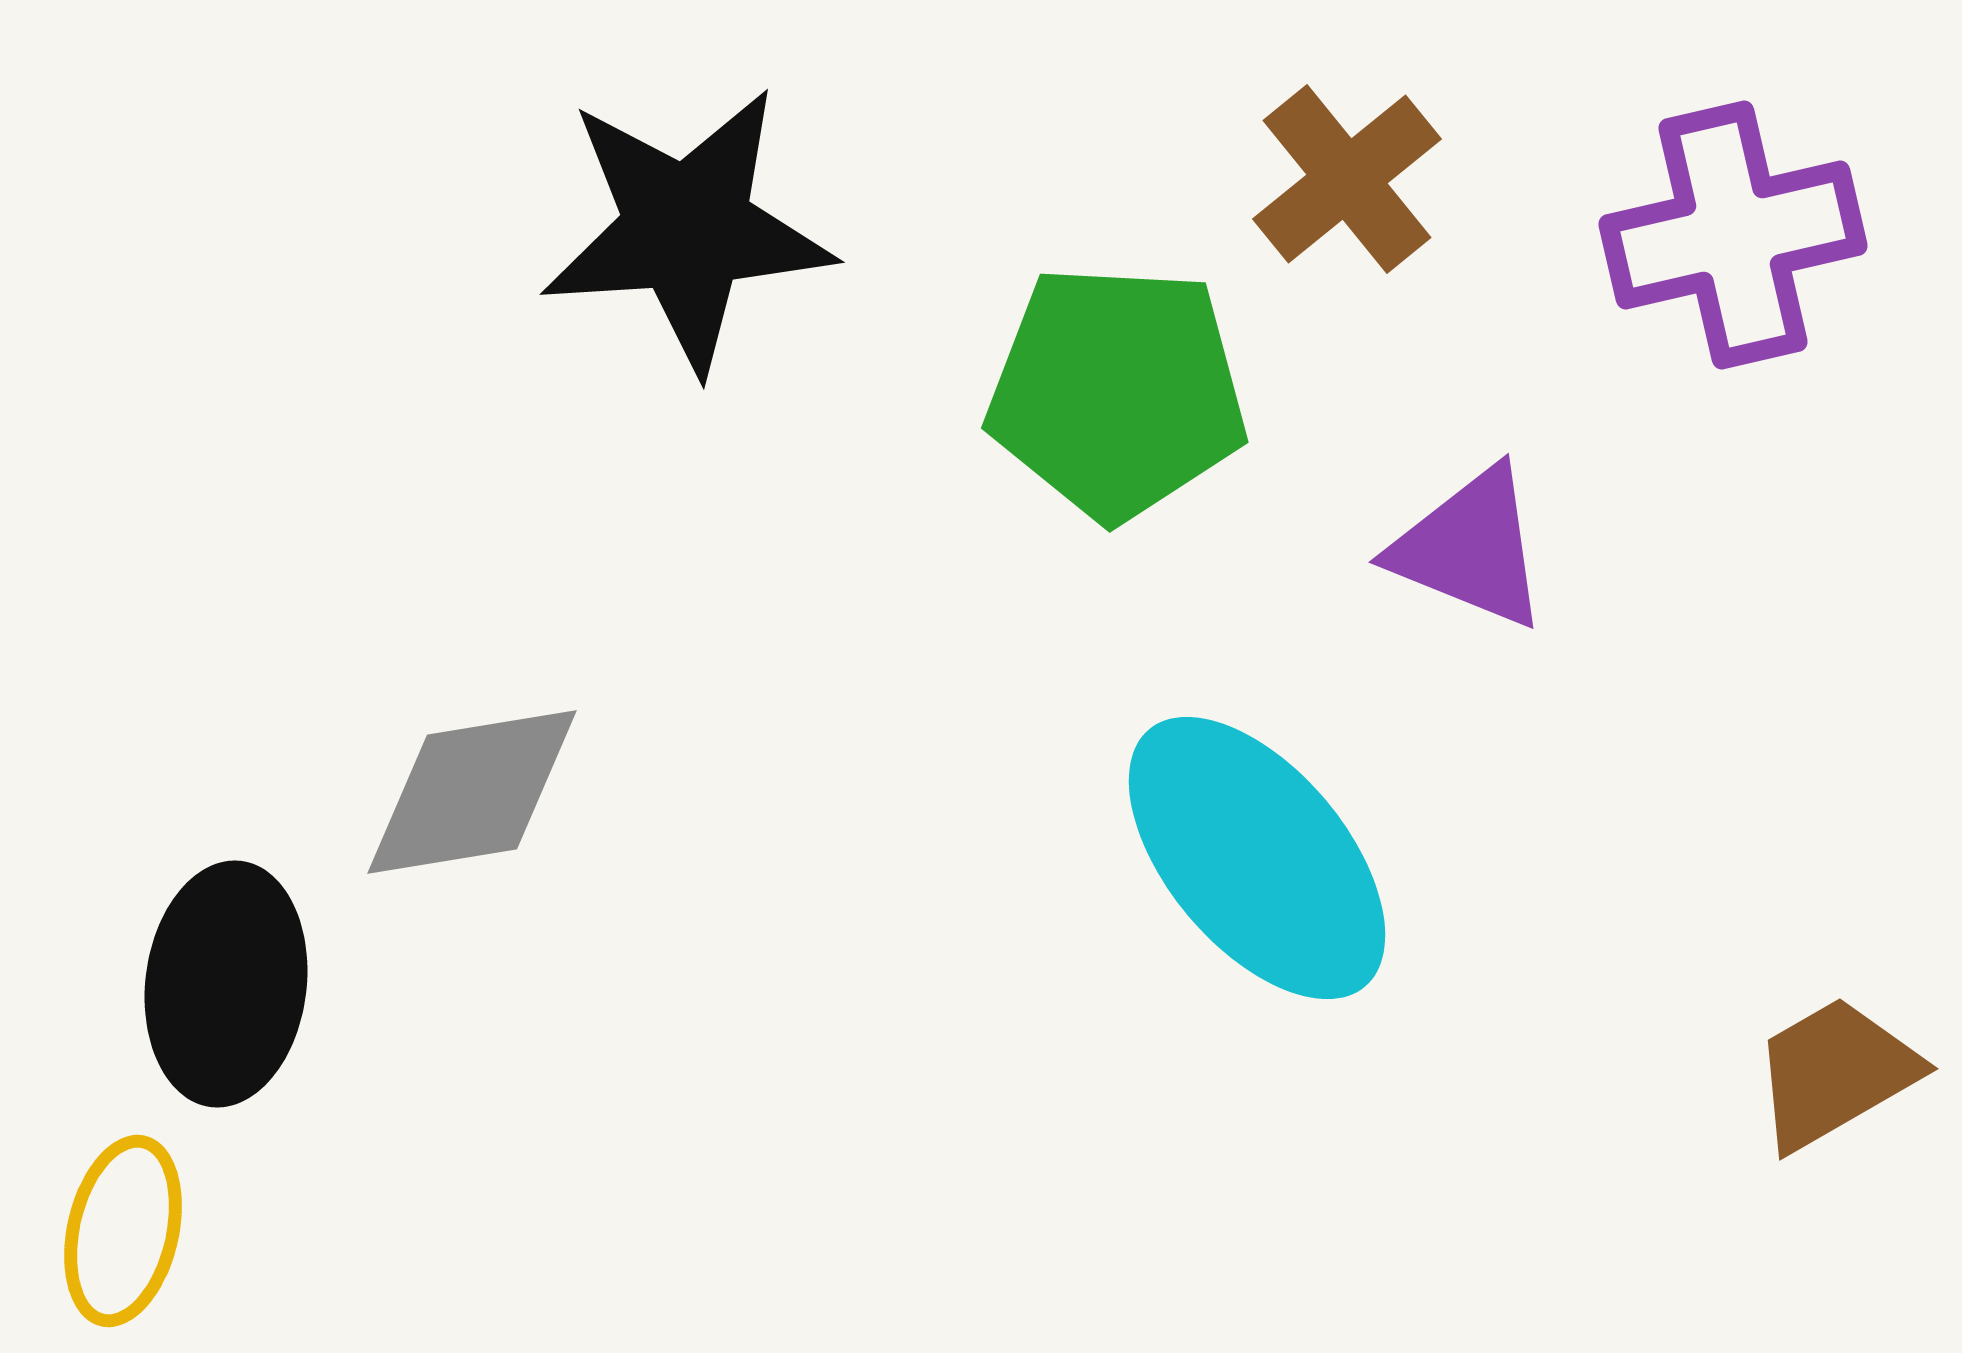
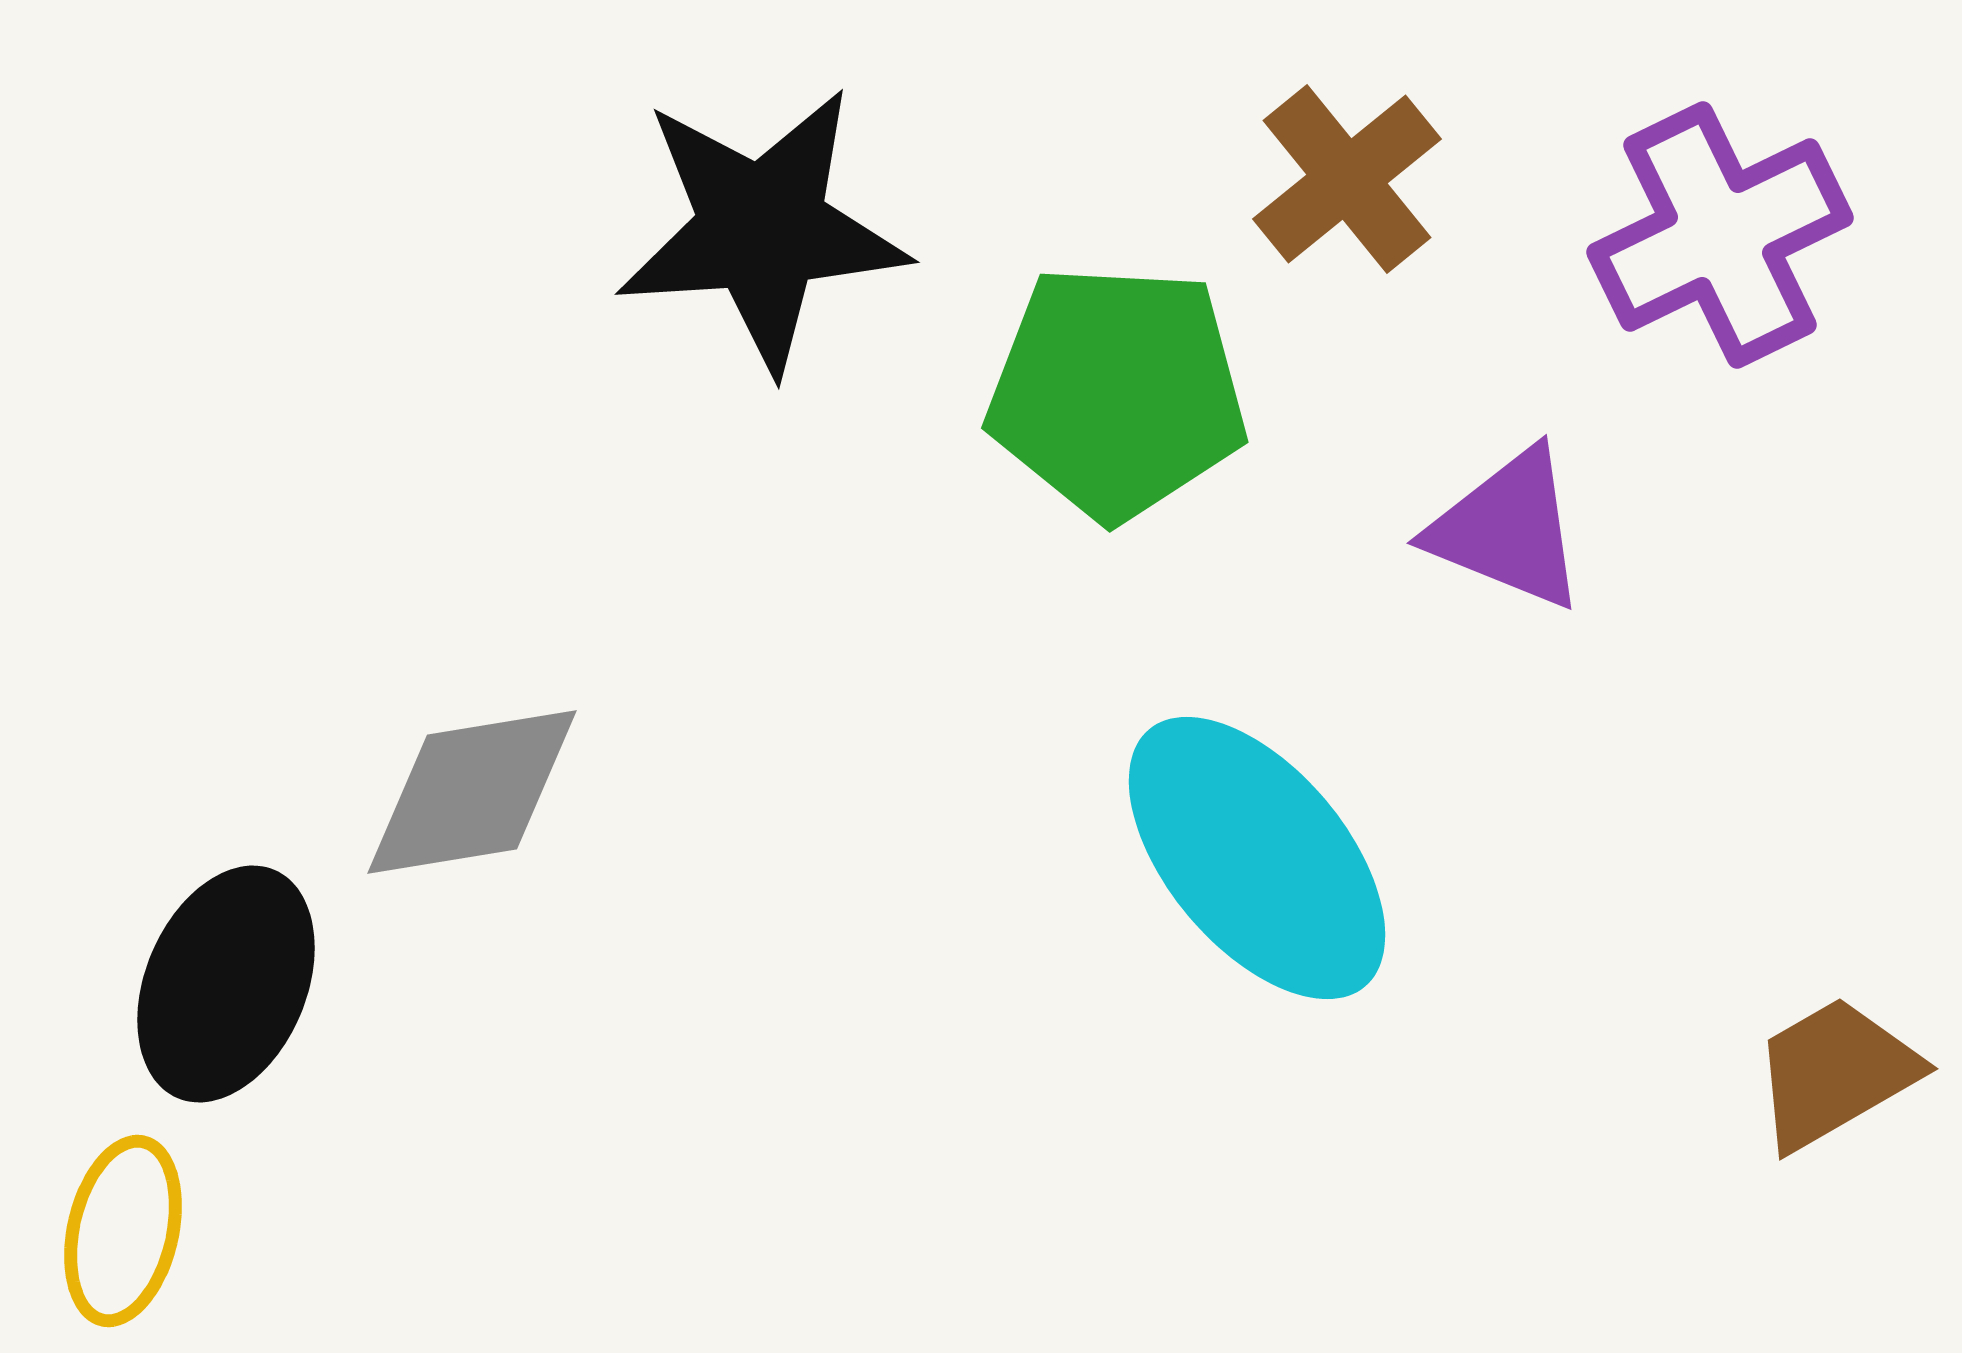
black star: moved 75 px right
purple cross: moved 13 px left; rotated 13 degrees counterclockwise
purple triangle: moved 38 px right, 19 px up
black ellipse: rotated 16 degrees clockwise
